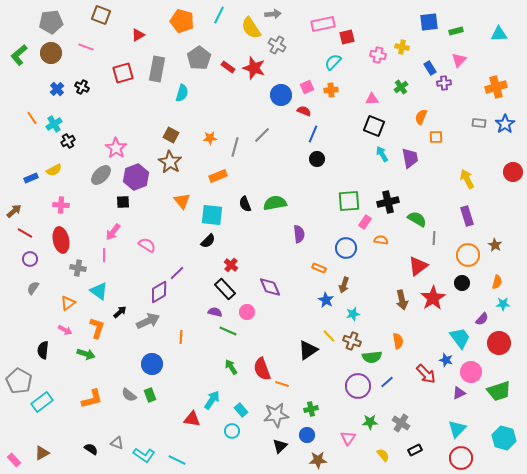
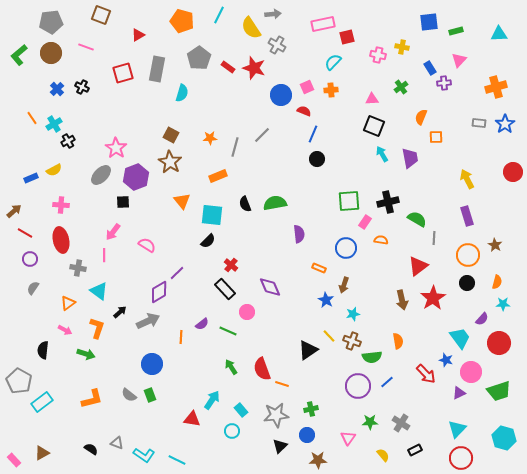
black circle at (462, 283): moved 5 px right
purple semicircle at (215, 312): moved 13 px left, 12 px down; rotated 128 degrees clockwise
